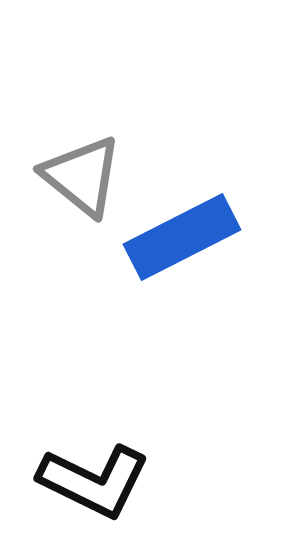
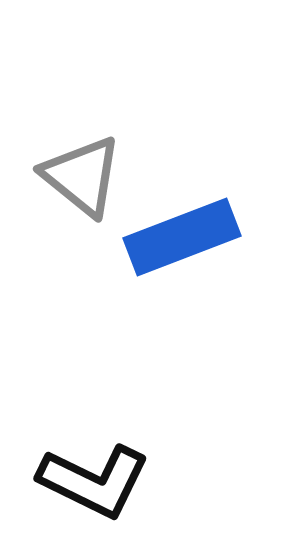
blue rectangle: rotated 6 degrees clockwise
